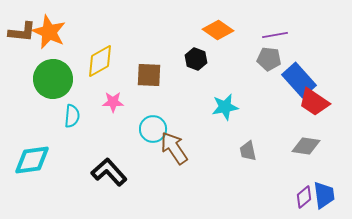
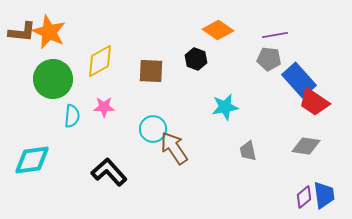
brown square: moved 2 px right, 4 px up
pink star: moved 9 px left, 5 px down
